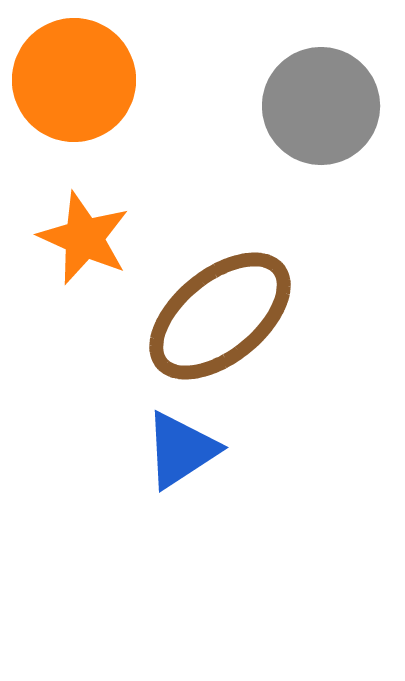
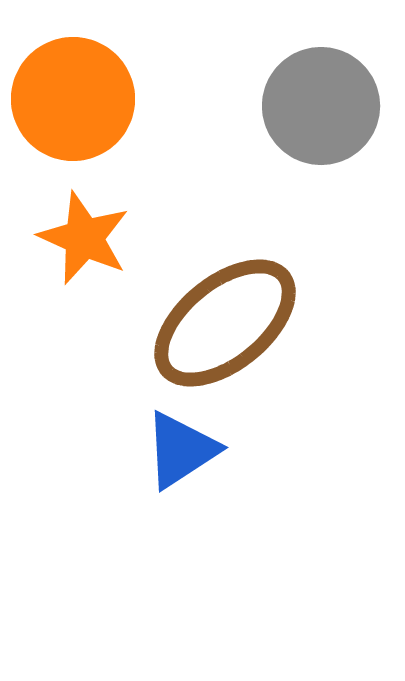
orange circle: moved 1 px left, 19 px down
brown ellipse: moved 5 px right, 7 px down
